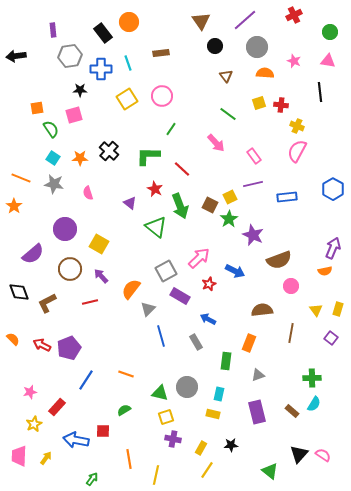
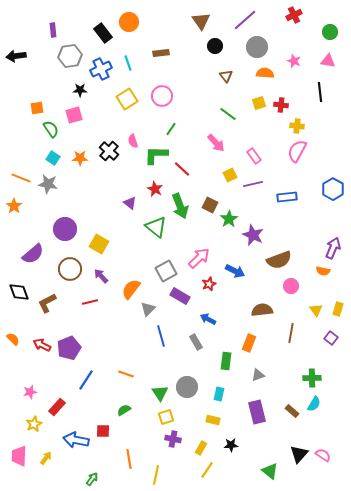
blue cross at (101, 69): rotated 25 degrees counterclockwise
yellow cross at (297, 126): rotated 16 degrees counterclockwise
green L-shape at (148, 156): moved 8 px right, 1 px up
gray star at (54, 184): moved 6 px left
pink semicircle at (88, 193): moved 45 px right, 52 px up
yellow square at (230, 197): moved 22 px up
orange semicircle at (325, 271): moved 2 px left; rotated 24 degrees clockwise
green triangle at (160, 393): rotated 42 degrees clockwise
yellow rectangle at (213, 414): moved 6 px down
